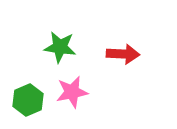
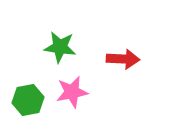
red arrow: moved 5 px down
green hexagon: rotated 12 degrees clockwise
